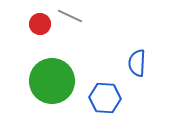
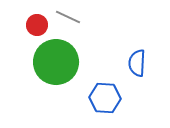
gray line: moved 2 px left, 1 px down
red circle: moved 3 px left, 1 px down
green circle: moved 4 px right, 19 px up
